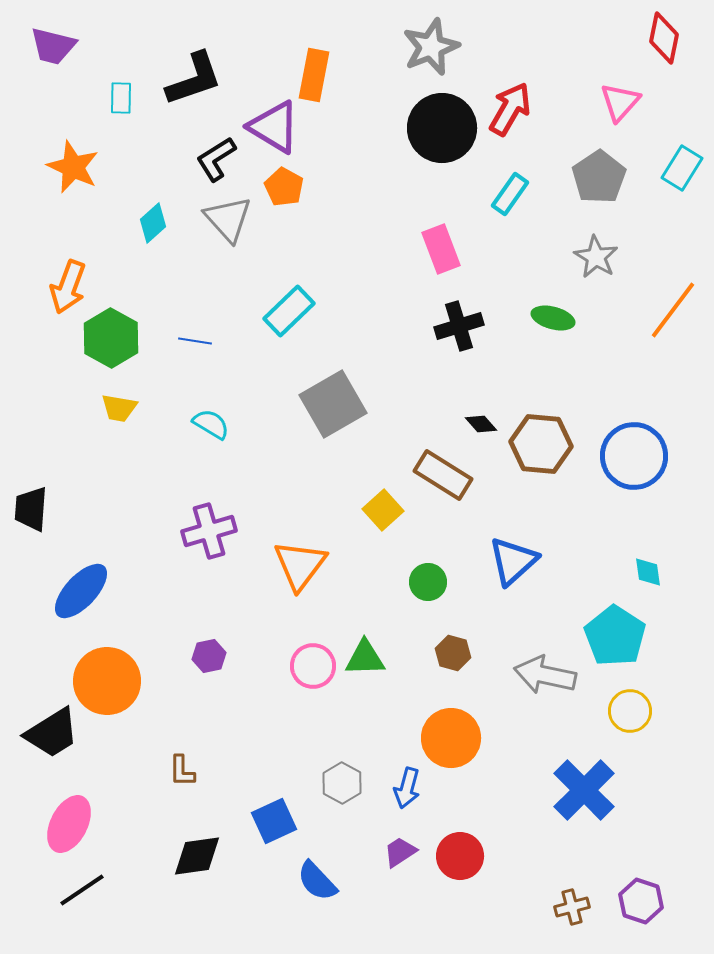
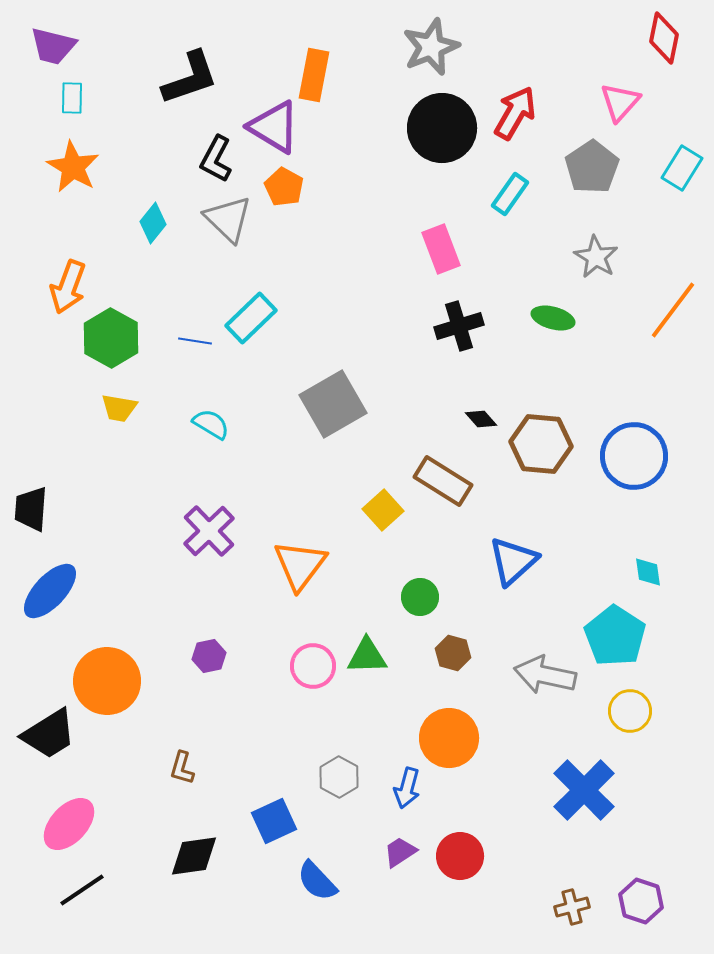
black L-shape at (194, 79): moved 4 px left, 1 px up
cyan rectangle at (121, 98): moved 49 px left
red arrow at (510, 109): moved 5 px right, 4 px down
black L-shape at (216, 159): rotated 30 degrees counterclockwise
orange star at (73, 167): rotated 6 degrees clockwise
gray pentagon at (599, 177): moved 7 px left, 10 px up
gray triangle at (228, 219): rotated 4 degrees counterclockwise
cyan diamond at (153, 223): rotated 9 degrees counterclockwise
cyan rectangle at (289, 311): moved 38 px left, 7 px down
black diamond at (481, 424): moved 5 px up
brown rectangle at (443, 475): moved 6 px down
purple cross at (209, 531): rotated 28 degrees counterclockwise
green circle at (428, 582): moved 8 px left, 15 px down
blue ellipse at (81, 591): moved 31 px left
green triangle at (365, 658): moved 2 px right, 2 px up
black trapezoid at (52, 733): moved 3 px left, 1 px down
orange circle at (451, 738): moved 2 px left
brown L-shape at (182, 771): moved 3 px up; rotated 16 degrees clockwise
gray hexagon at (342, 783): moved 3 px left, 6 px up
pink ellipse at (69, 824): rotated 16 degrees clockwise
black diamond at (197, 856): moved 3 px left
